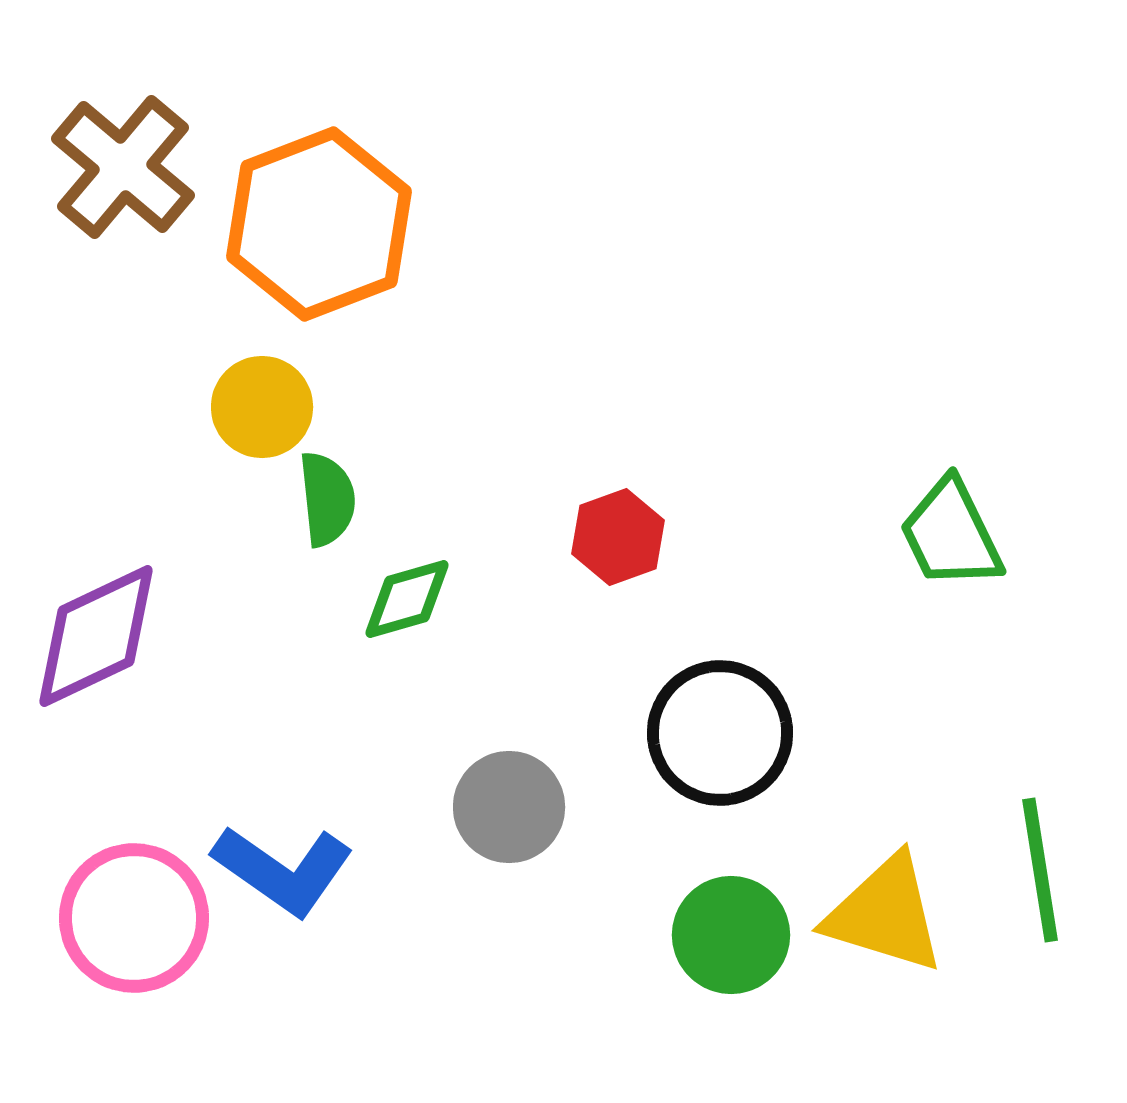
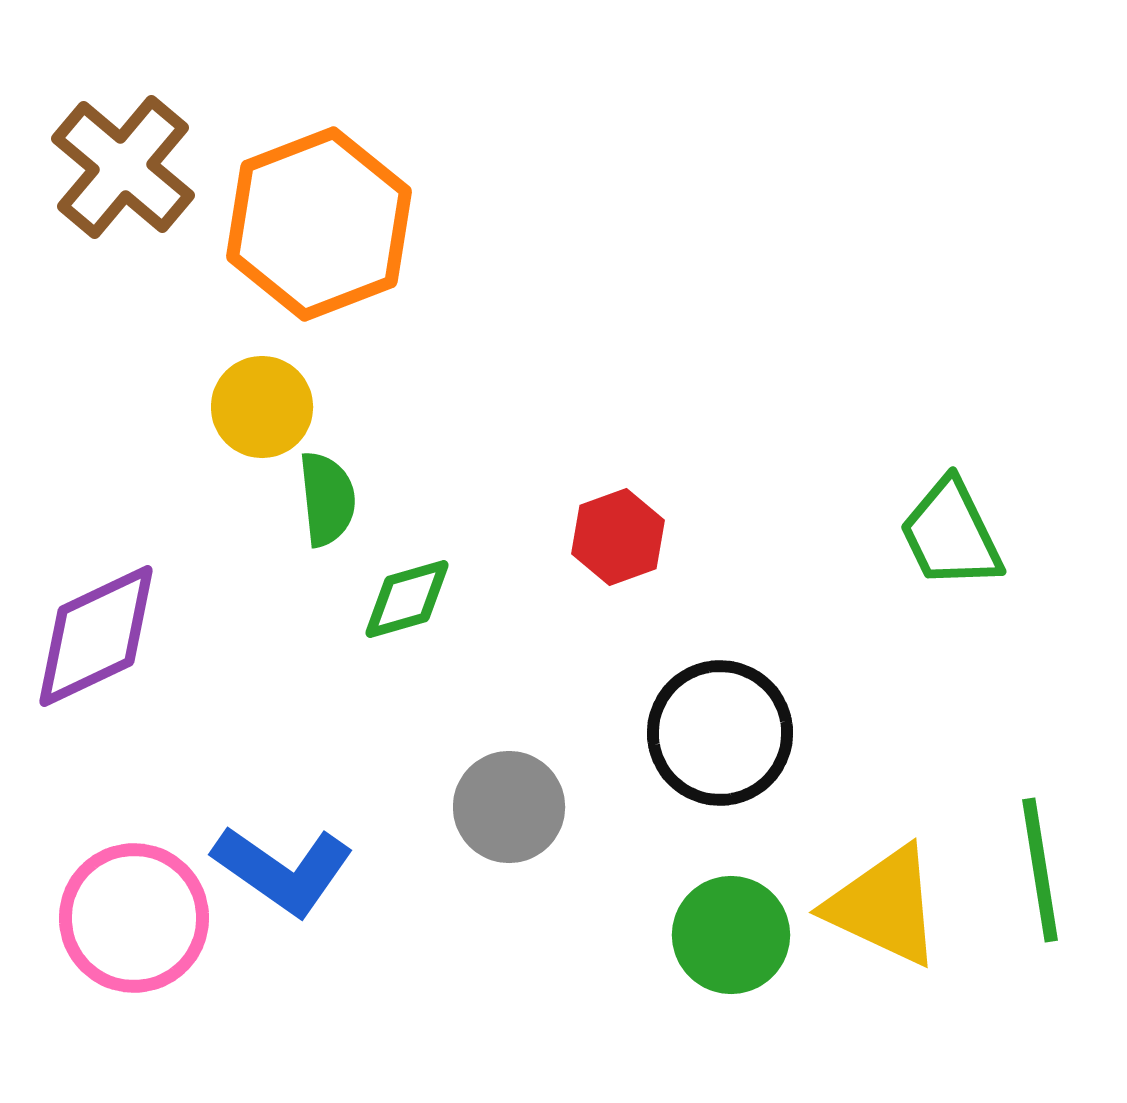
yellow triangle: moved 1 px left, 8 px up; rotated 8 degrees clockwise
